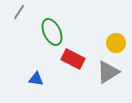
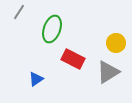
green ellipse: moved 3 px up; rotated 44 degrees clockwise
blue triangle: rotated 42 degrees counterclockwise
